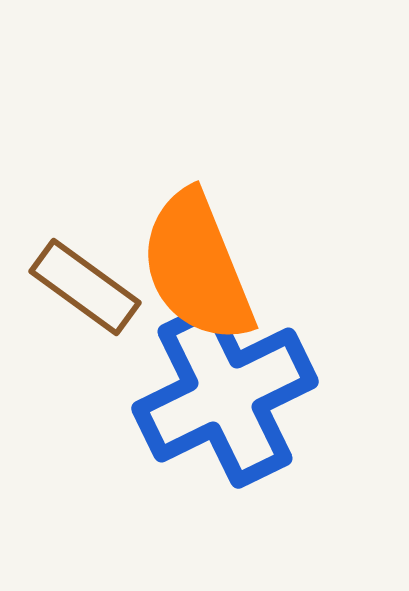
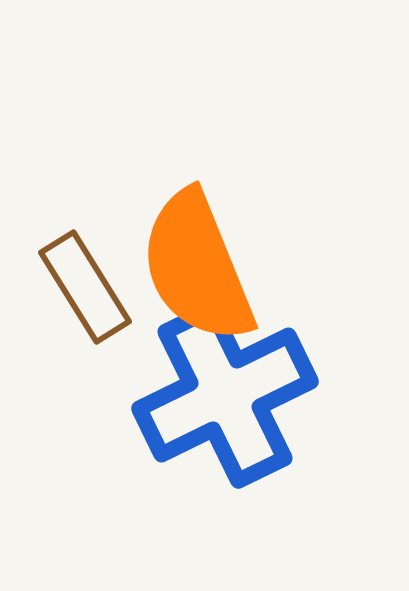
brown rectangle: rotated 22 degrees clockwise
